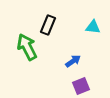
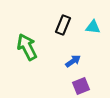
black rectangle: moved 15 px right
